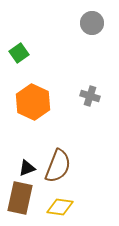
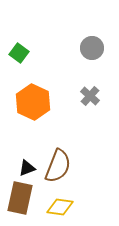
gray circle: moved 25 px down
green square: rotated 18 degrees counterclockwise
gray cross: rotated 24 degrees clockwise
